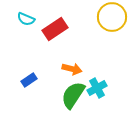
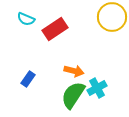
orange arrow: moved 2 px right, 2 px down
blue rectangle: moved 1 px left, 1 px up; rotated 21 degrees counterclockwise
